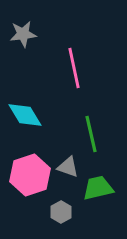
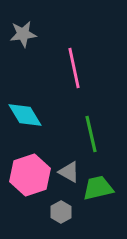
gray triangle: moved 1 px right, 5 px down; rotated 10 degrees clockwise
